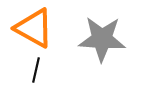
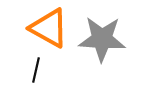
orange triangle: moved 15 px right
